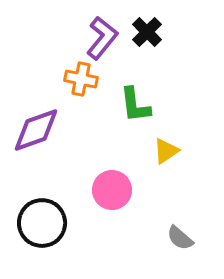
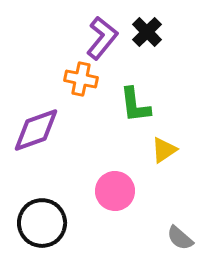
yellow triangle: moved 2 px left, 1 px up
pink circle: moved 3 px right, 1 px down
